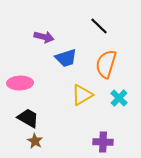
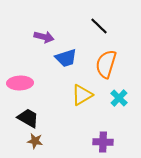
brown star: rotated 21 degrees counterclockwise
